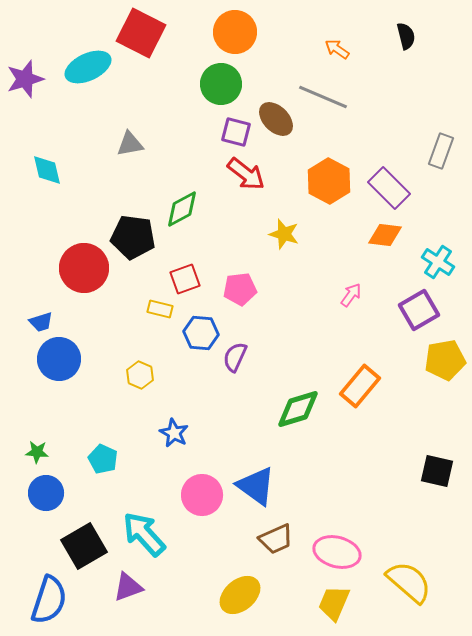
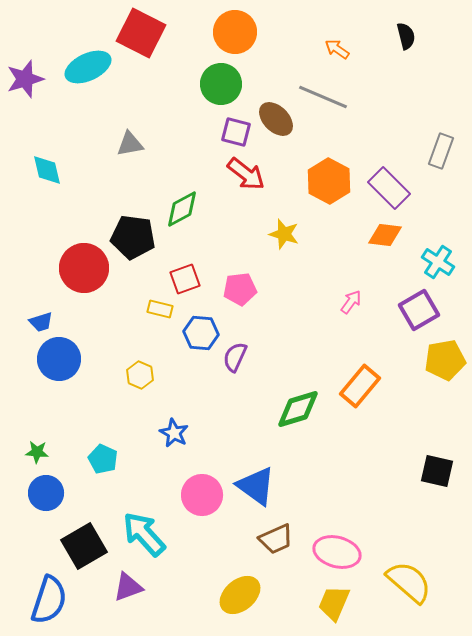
pink arrow at (351, 295): moved 7 px down
